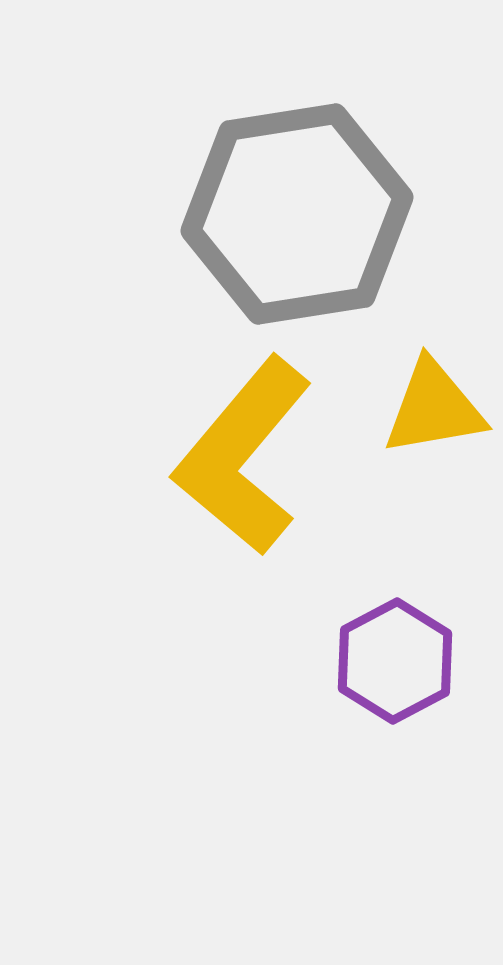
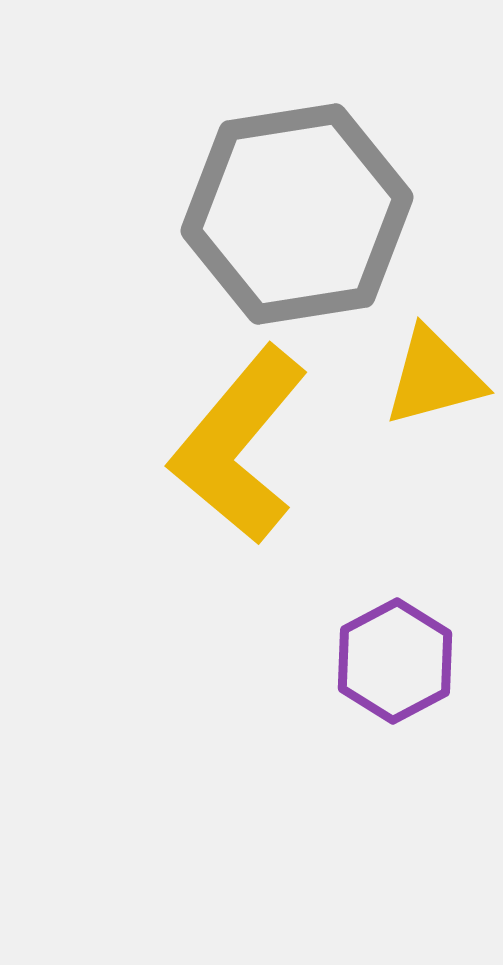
yellow triangle: moved 31 px up; rotated 5 degrees counterclockwise
yellow L-shape: moved 4 px left, 11 px up
